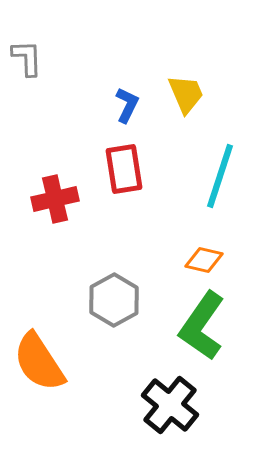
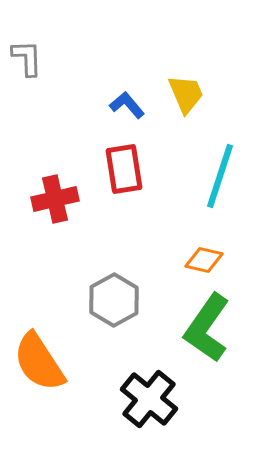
blue L-shape: rotated 66 degrees counterclockwise
green L-shape: moved 5 px right, 2 px down
black cross: moved 21 px left, 6 px up
